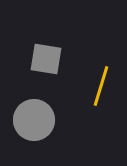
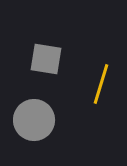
yellow line: moved 2 px up
